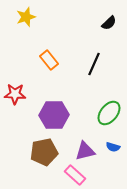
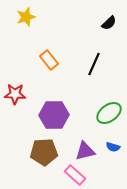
green ellipse: rotated 15 degrees clockwise
brown pentagon: rotated 8 degrees clockwise
